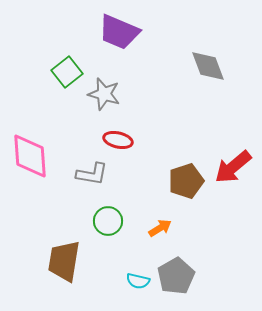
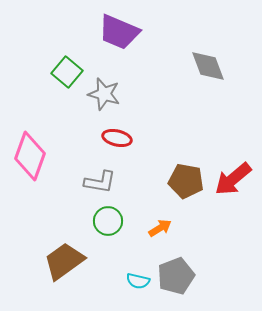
green square: rotated 12 degrees counterclockwise
red ellipse: moved 1 px left, 2 px up
pink diamond: rotated 24 degrees clockwise
red arrow: moved 12 px down
gray L-shape: moved 8 px right, 8 px down
brown pentagon: rotated 28 degrees clockwise
brown trapezoid: rotated 45 degrees clockwise
gray pentagon: rotated 9 degrees clockwise
